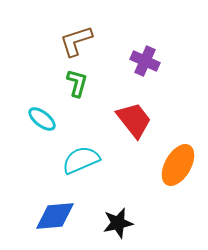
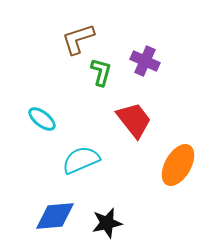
brown L-shape: moved 2 px right, 2 px up
green L-shape: moved 24 px right, 11 px up
black star: moved 11 px left
